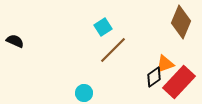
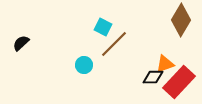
brown diamond: moved 2 px up; rotated 8 degrees clockwise
cyan square: rotated 30 degrees counterclockwise
black semicircle: moved 6 px right, 2 px down; rotated 66 degrees counterclockwise
brown line: moved 1 px right, 6 px up
black diamond: moved 1 px left; rotated 35 degrees clockwise
cyan circle: moved 28 px up
